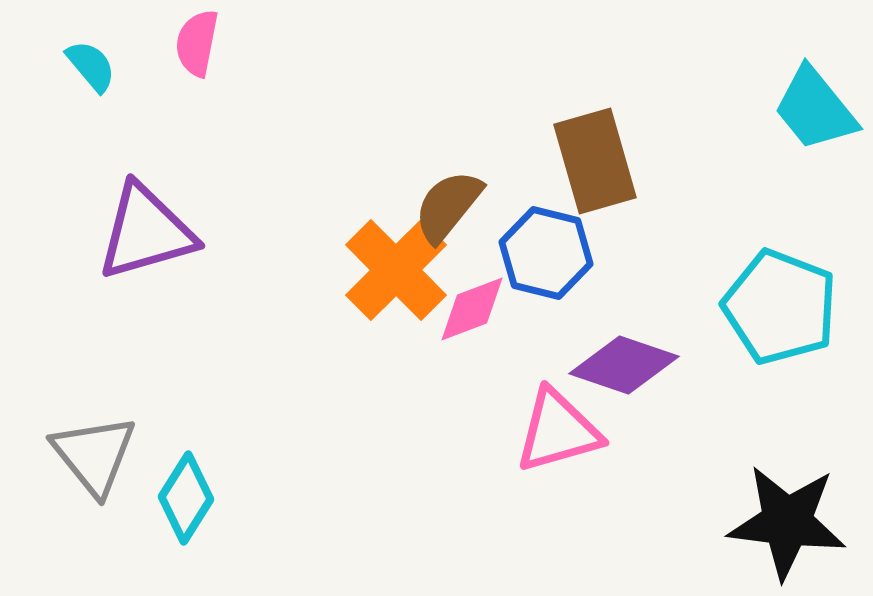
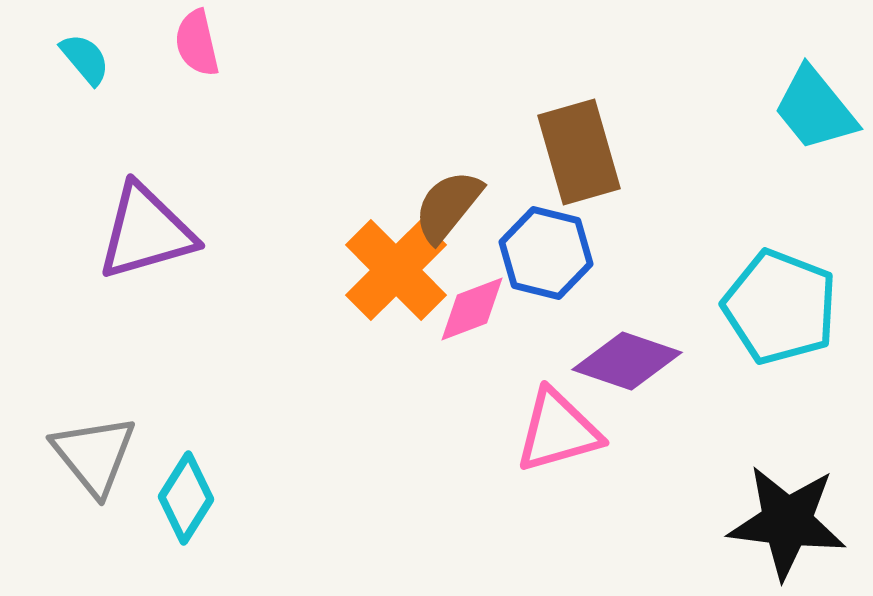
pink semicircle: rotated 24 degrees counterclockwise
cyan semicircle: moved 6 px left, 7 px up
brown rectangle: moved 16 px left, 9 px up
purple diamond: moved 3 px right, 4 px up
